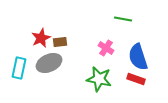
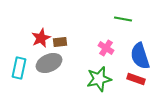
blue semicircle: moved 2 px right, 1 px up
green star: rotated 25 degrees counterclockwise
